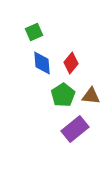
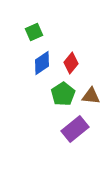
blue diamond: rotated 60 degrees clockwise
green pentagon: moved 1 px up
